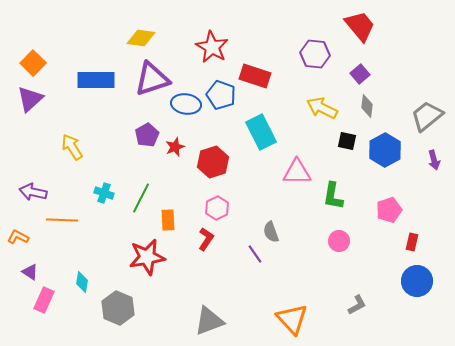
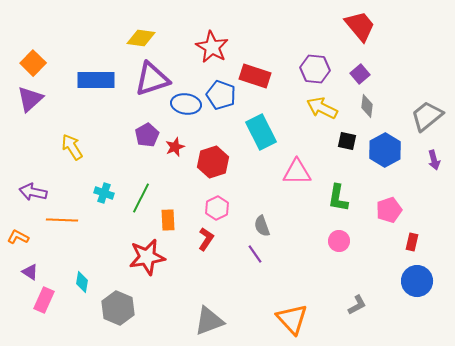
purple hexagon at (315, 54): moved 15 px down
green L-shape at (333, 196): moved 5 px right, 2 px down
gray semicircle at (271, 232): moved 9 px left, 6 px up
